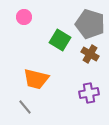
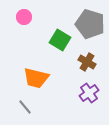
brown cross: moved 3 px left, 8 px down
orange trapezoid: moved 1 px up
purple cross: rotated 24 degrees counterclockwise
